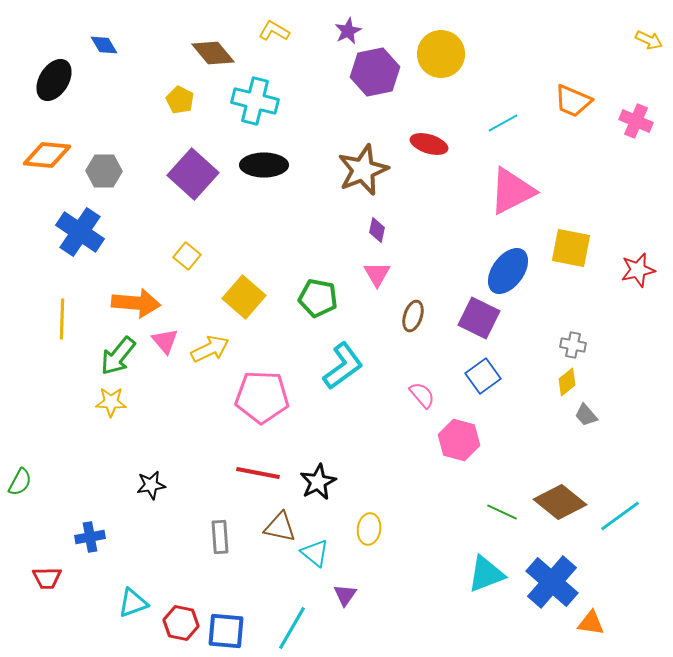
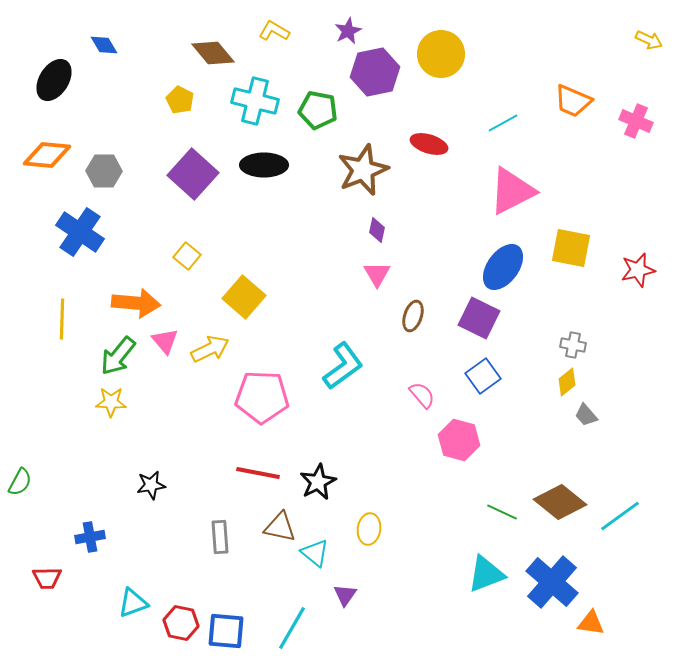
blue ellipse at (508, 271): moved 5 px left, 4 px up
green pentagon at (318, 298): moved 188 px up
